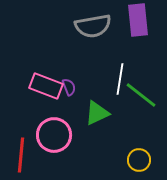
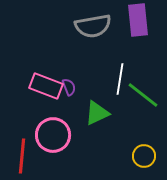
green line: moved 2 px right
pink circle: moved 1 px left
red line: moved 1 px right, 1 px down
yellow circle: moved 5 px right, 4 px up
